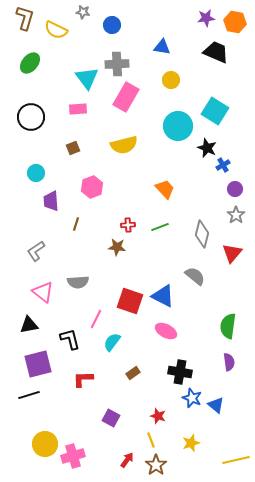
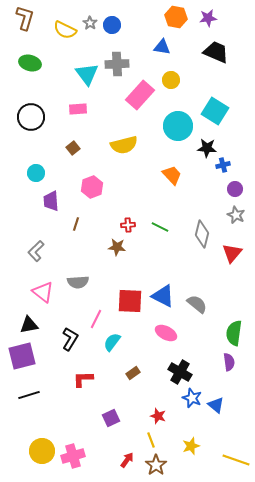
gray star at (83, 12): moved 7 px right, 11 px down; rotated 24 degrees clockwise
purple star at (206, 18): moved 2 px right
orange hexagon at (235, 22): moved 59 px left, 5 px up
yellow semicircle at (56, 30): moved 9 px right
green ellipse at (30, 63): rotated 65 degrees clockwise
cyan triangle at (87, 78): moved 4 px up
pink rectangle at (126, 97): moved 14 px right, 2 px up; rotated 12 degrees clockwise
brown square at (73, 148): rotated 16 degrees counterclockwise
black star at (207, 148): rotated 18 degrees counterclockwise
blue cross at (223, 165): rotated 16 degrees clockwise
orange trapezoid at (165, 189): moved 7 px right, 14 px up
gray star at (236, 215): rotated 12 degrees counterclockwise
green line at (160, 227): rotated 48 degrees clockwise
gray L-shape at (36, 251): rotated 10 degrees counterclockwise
gray semicircle at (195, 276): moved 2 px right, 28 px down
red square at (130, 301): rotated 16 degrees counterclockwise
green semicircle at (228, 326): moved 6 px right, 7 px down
pink ellipse at (166, 331): moved 2 px down
black L-shape at (70, 339): rotated 45 degrees clockwise
purple square at (38, 364): moved 16 px left, 8 px up
black cross at (180, 372): rotated 20 degrees clockwise
purple square at (111, 418): rotated 36 degrees clockwise
yellow star at (191, 443): moved 3 px down
yellow circle at (45, 444): moved 3 px left, 7 px down
yellow line at (236, 460): rotated 32 degrees clockwise
